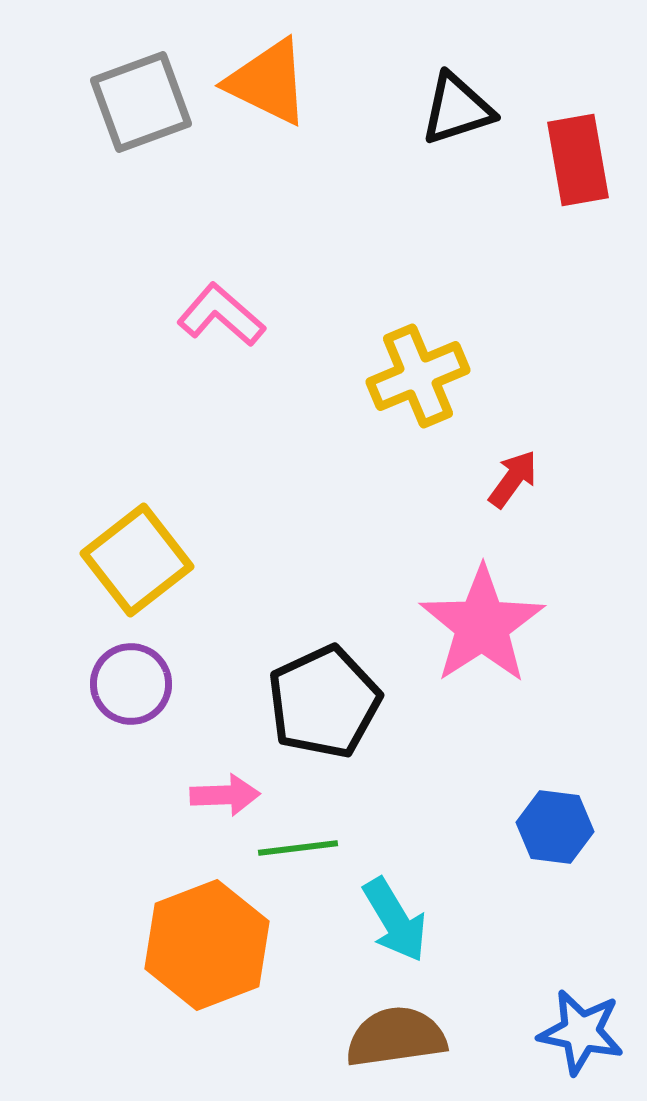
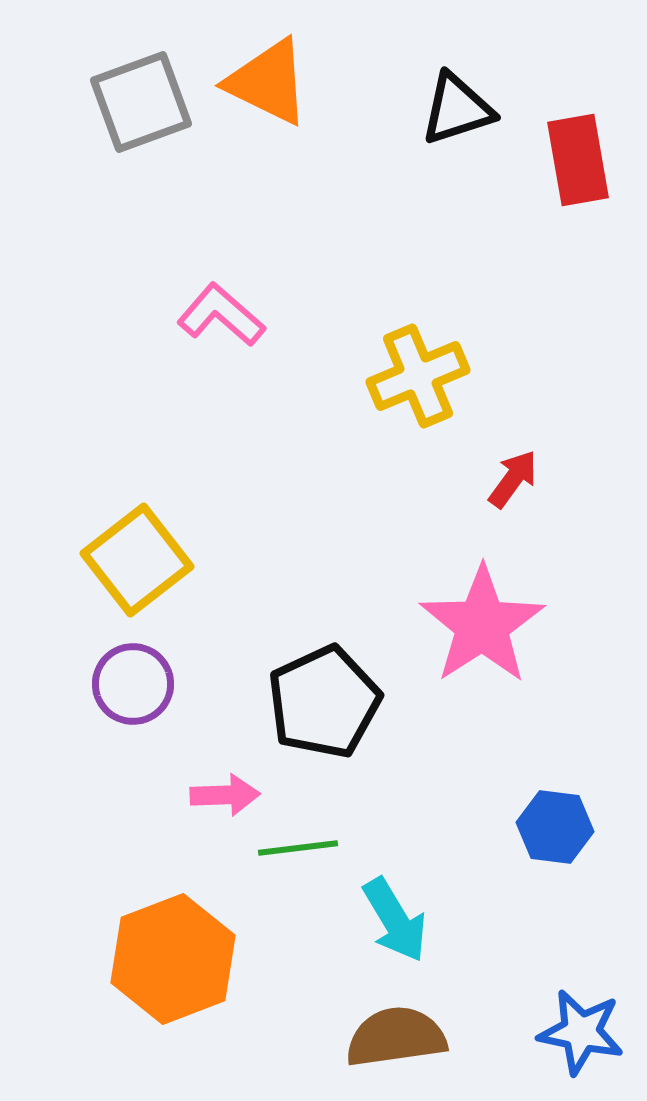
purple circle: moved 2 px right
orange hexagon: moved 34 px left, 14 px down
